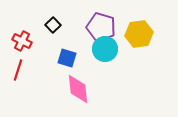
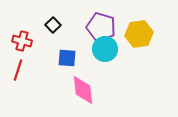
red cross: rotated 12 degrees counterclockwise
blue square: rotated 12 degrees counterclockwise
pink diamond: moved 5 px right, 1 px down
